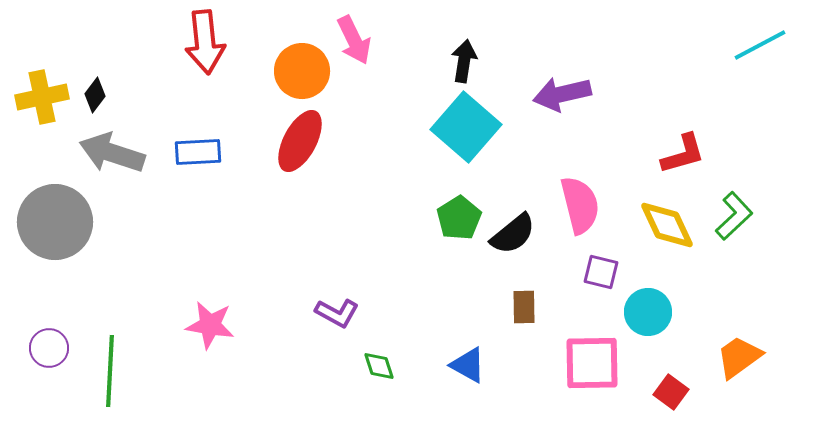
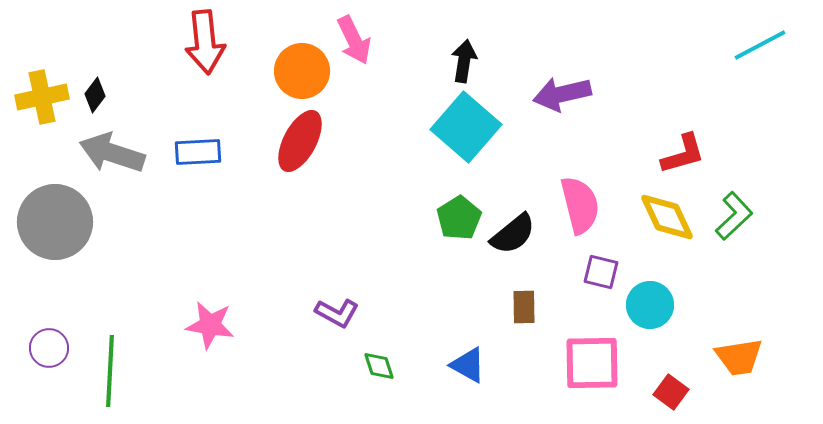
yellow diamond: moved 8 px up
cyan circle: moved 2 px right, 7 px up
orange trapezoid: rotated 153 degrees counterclockwise
